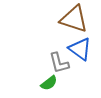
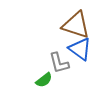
brown triangle: moved 2 px right, 6 px down
green semicircle: moved 5 px left, 3 px up
